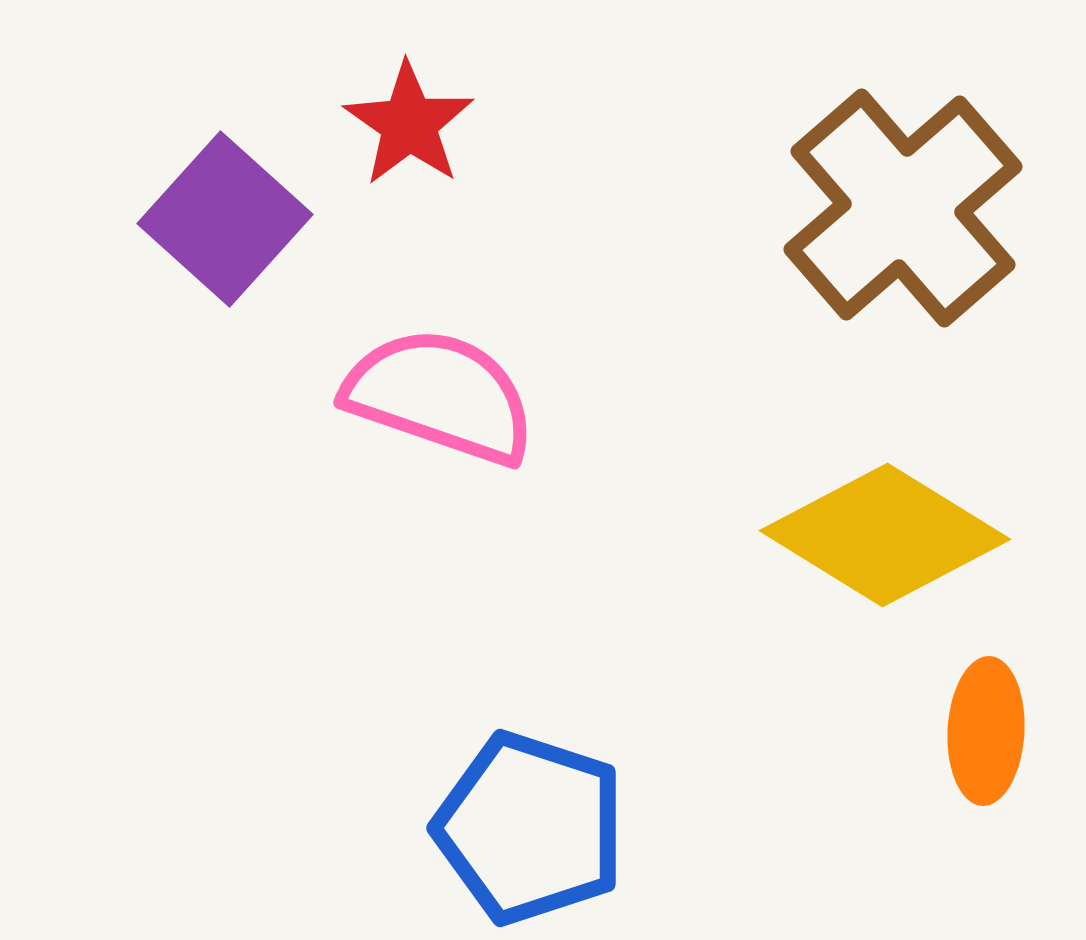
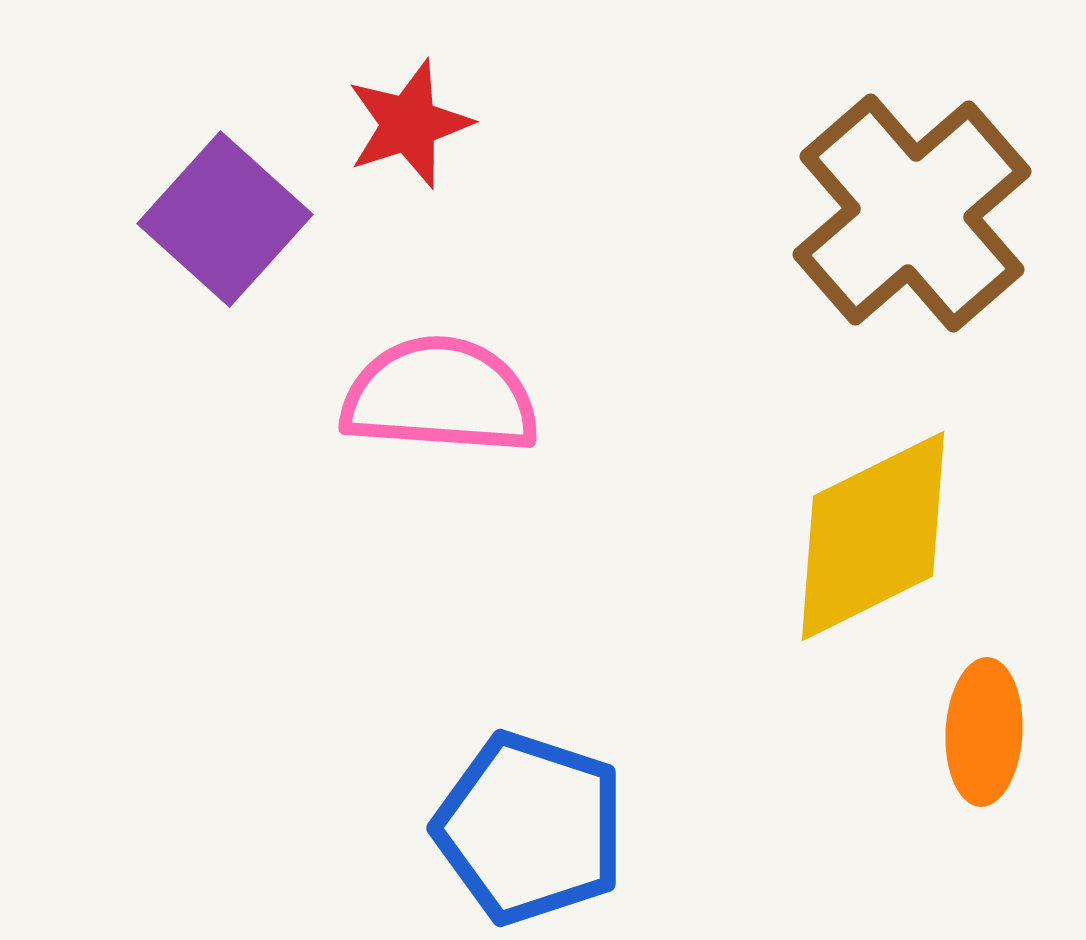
red star: rotated 19 degrees clockwise
brown cross: moved 9 px right, 5 px down
pink semicircle: rotated 15 degrees counterclockwise
yellow diamond: moved 12 px left, 1 px down; rotated 58 degrees counterclockwise
orange ellipse: moved 2 px left, 1 px down
